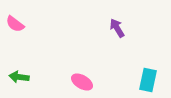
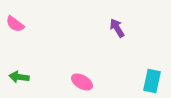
cyan rectangle: moved 4 px right, 1 px down
